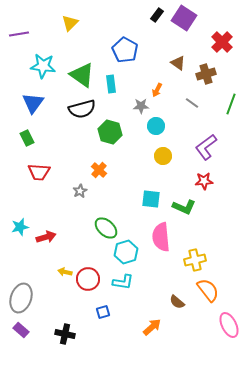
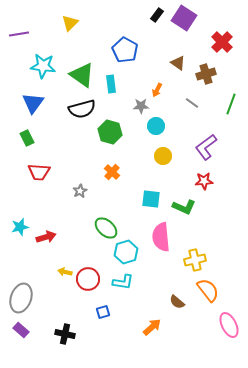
orange cross at (99, 170): moved 13 px right, 2 px down
